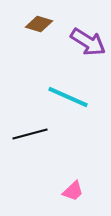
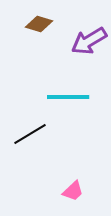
purple arrow: moved 1 px right, 1 px up; rotated 117 degrees clockwise
cyan line: rotated 24 degrees counterclockwise
black line: rotated 16 degrees counterclockwise
